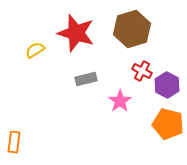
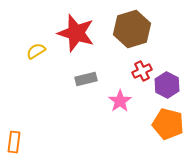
yellow semicircle: moved 1 px right, 1 px down
red cross: rotated 36 degrees clockwise
